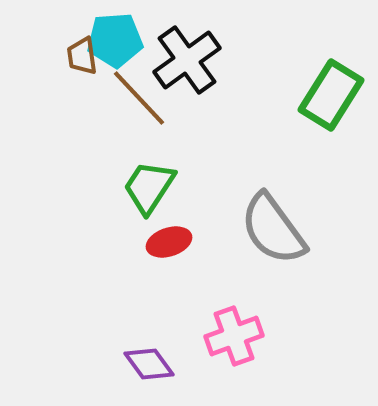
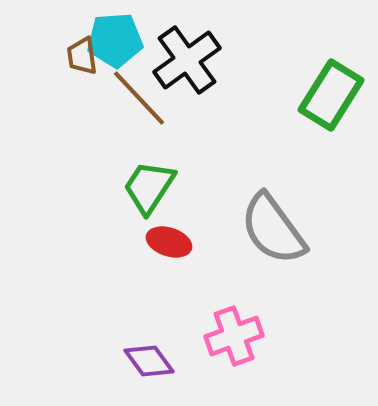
red ellipse: rotated 36 degrees clockwise
purple diamond: moved 3 px up
